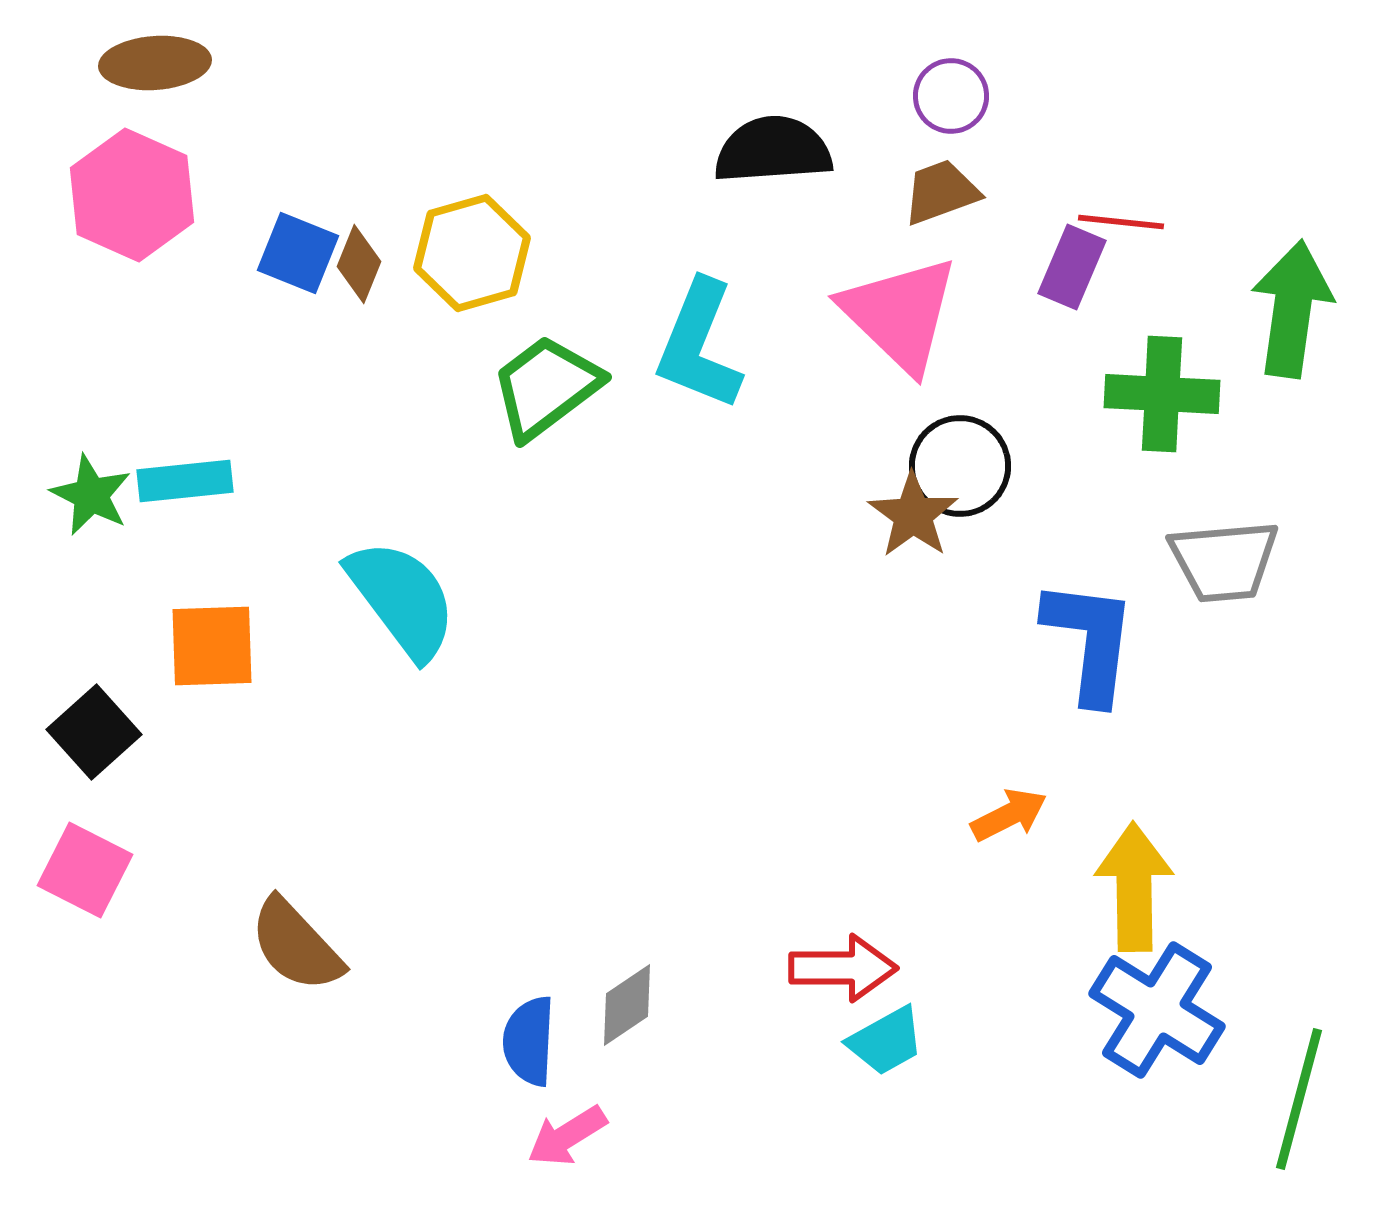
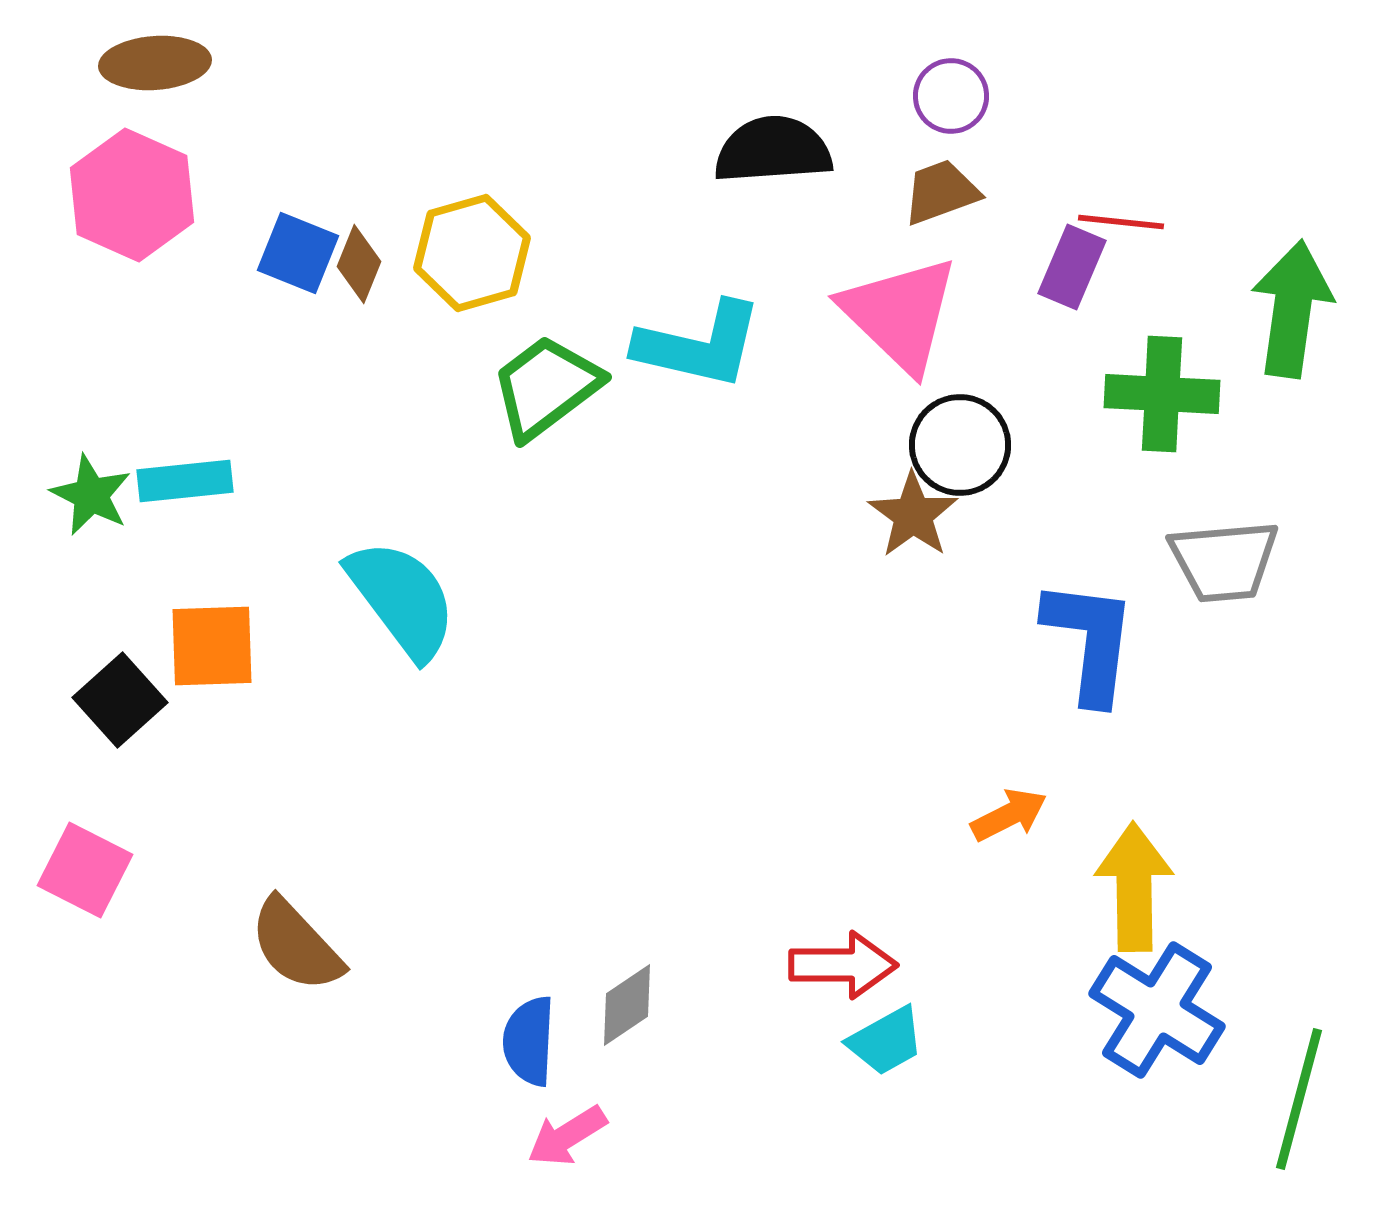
cyan L-shape: rotated 99 degrees counterclockwise
black circle: moved 21 px up
black square: moved 26 px right, 32 px up
red arrow: moved 3 px up
